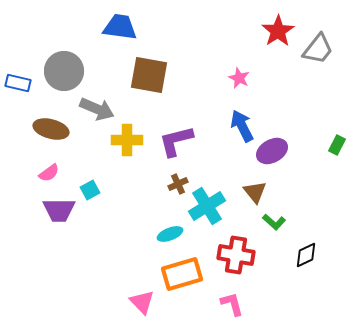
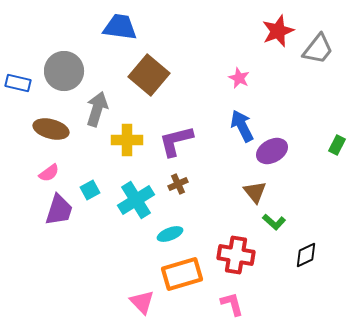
red star: rotated 12 degrees clockwise
brown square: rotated 30 degrees clockwise
gray arrow: rotated 96 degrees counterclockwise
cyan cross: moved 71 px left, 6 px up
purple trapezoid: rotated 72 degrees counterclockwise
